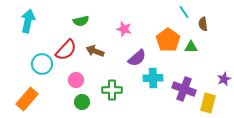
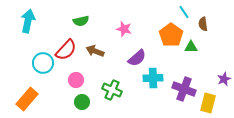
orange pentagon: moved 3 px right, 5 px up
cyan circle: moved 1 px right, 1 px up
green cross: rotated 24 degrees clockwise
